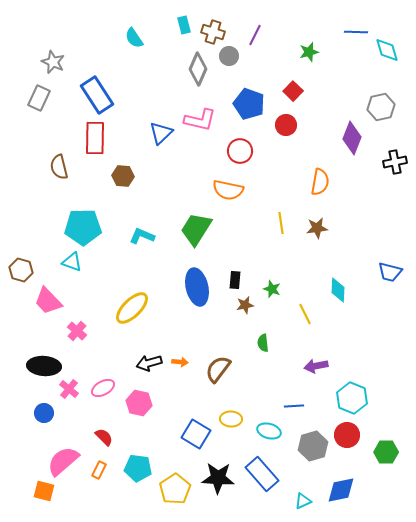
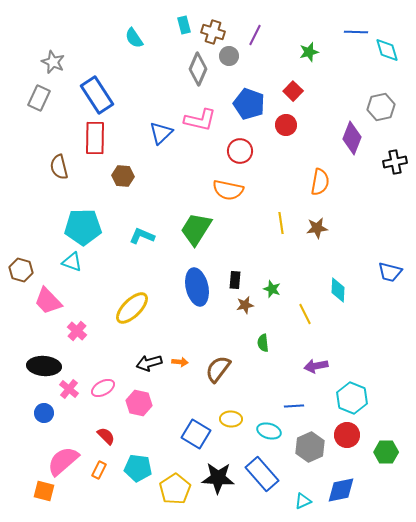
red semicircle at (104, 437): moved 2 px right, 1 px up
gray hexagon at (313, 446): moved 3 px left, 1 px down; rotated 8 degrees counterclockwise
